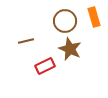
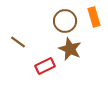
brown line: moved 8 px left, 1 px down; rotated 49 degrees clockwise
